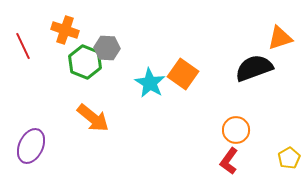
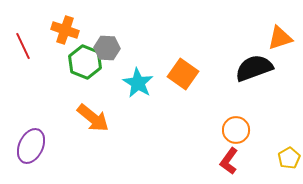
cyan star: moved 12 px left
